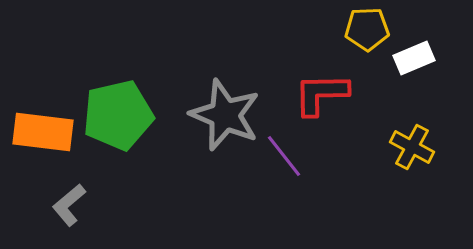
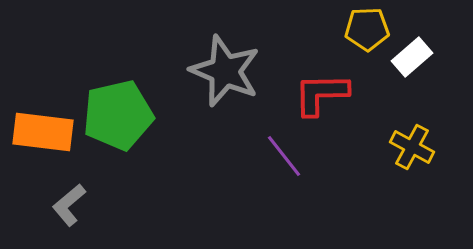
white rectangle: moved 2 px left, 1 px up; rotated 18 degrees counterclockwise
gray star: moved 44 px up
